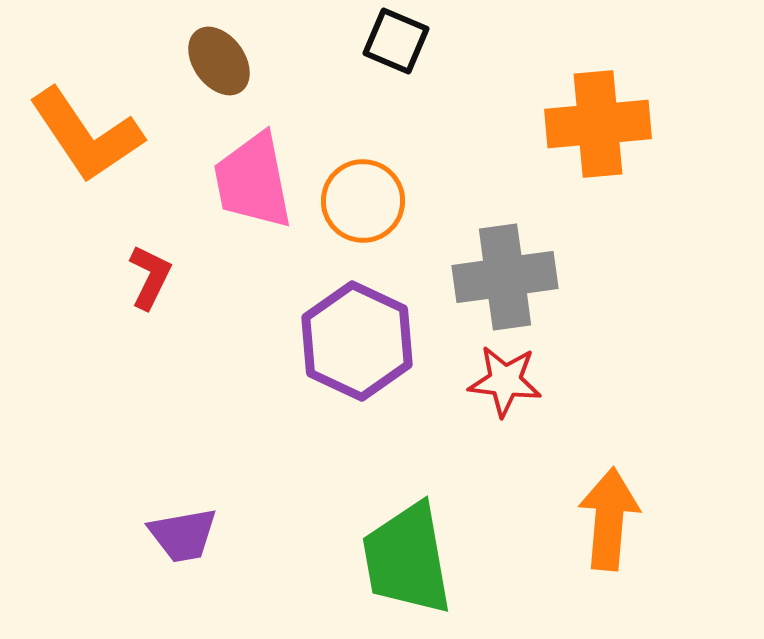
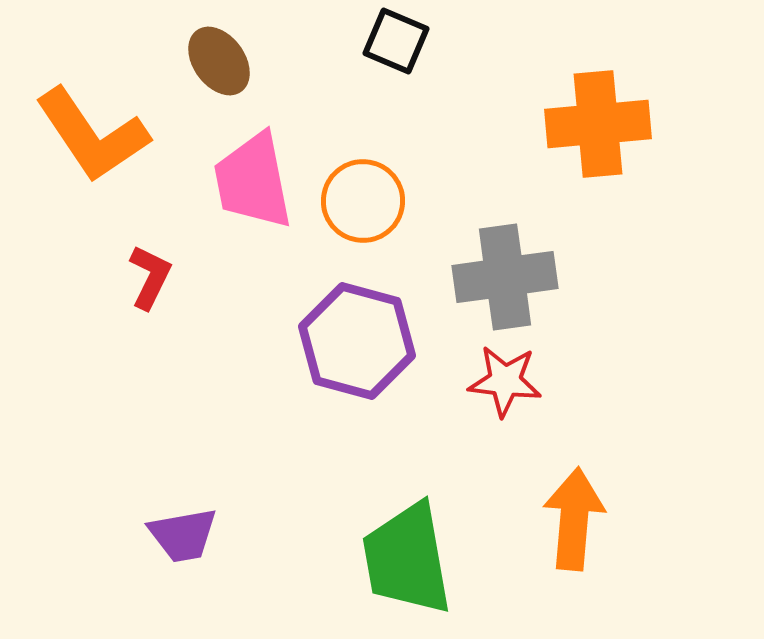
orange L-shape: moved 6 px right
purple hexagon: rotated 10 degrees counterclockwise
orange arrow: moved 35 px left
